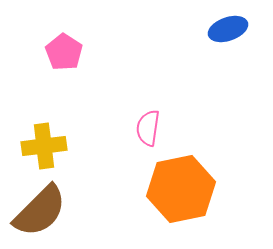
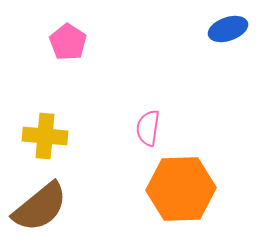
pink pentagon: moved 4 px right, 10 px up
yellow cross: moved 1 px right, 10 px up; rotated 12 degrees clockwise
orange hexagon: rotated 10 degrees clockwise
brown semicircle: moved 4 px up; rotated 6 degrees clockwise
